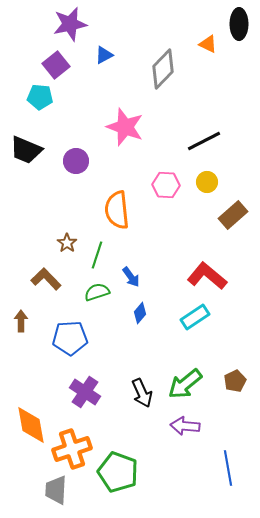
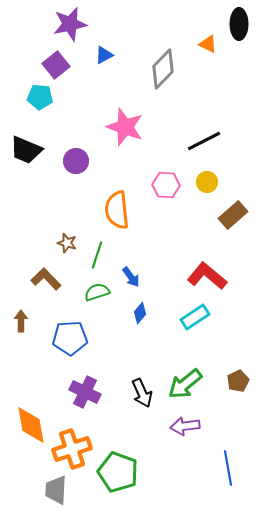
brown star: rotated 18 degrees counterclockwise
brown pentagon: moved 3 px right
purple cross: rotated 8 degrees counterclockwise
purple arrow: rotated 12 degrees counterclockwise
